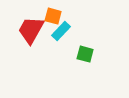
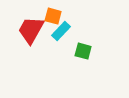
green square: moved 2 px left, 3 px up
